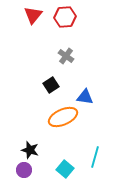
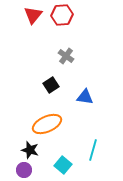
red hexagon: moved 3 px left, 2 px up
orange ellipse: moved 16 px left, 7 px down
cyan line: moved 2 px left, 7 px up
cyan square: moved 2 px left, 4 px up
